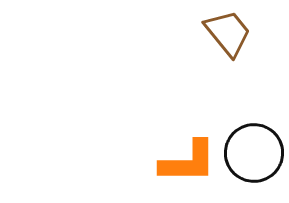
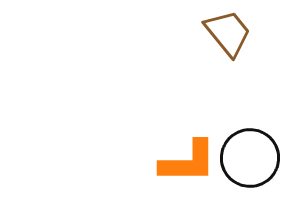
black circle: moved 4 px left, 5 px down
